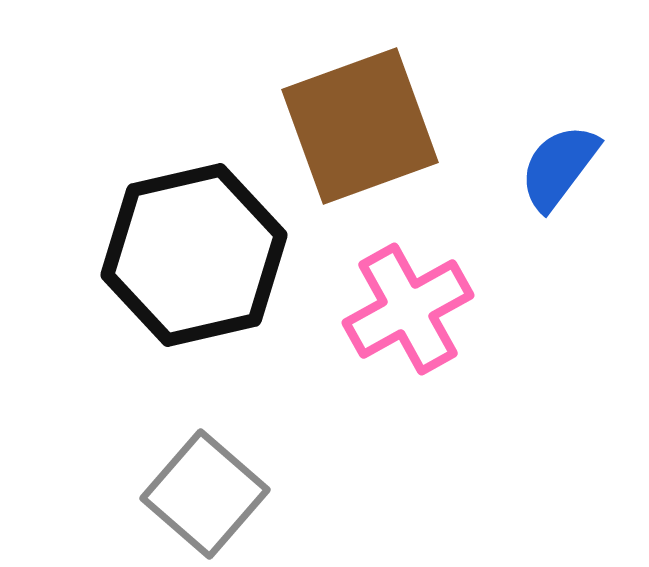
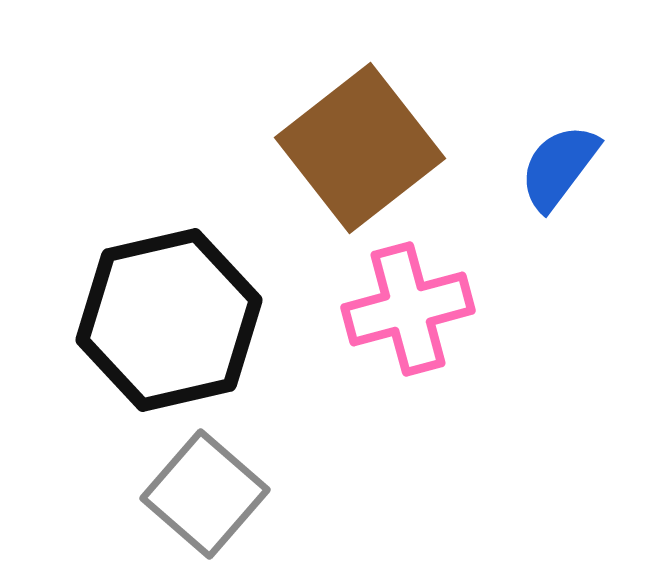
brown square: moved 22 px down; rotated 18 degrees counterclockwise
black hexagon: moved 25 px left, 65 px down
pink cross: rotated 14 degrees clockwise
